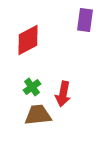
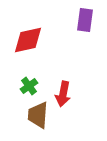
red diamond: rotated 16 degrees clockwise
green cross: moved 3 px left, 1 px up
brown trapezoid: rotated 80 degrees counterclockwise
